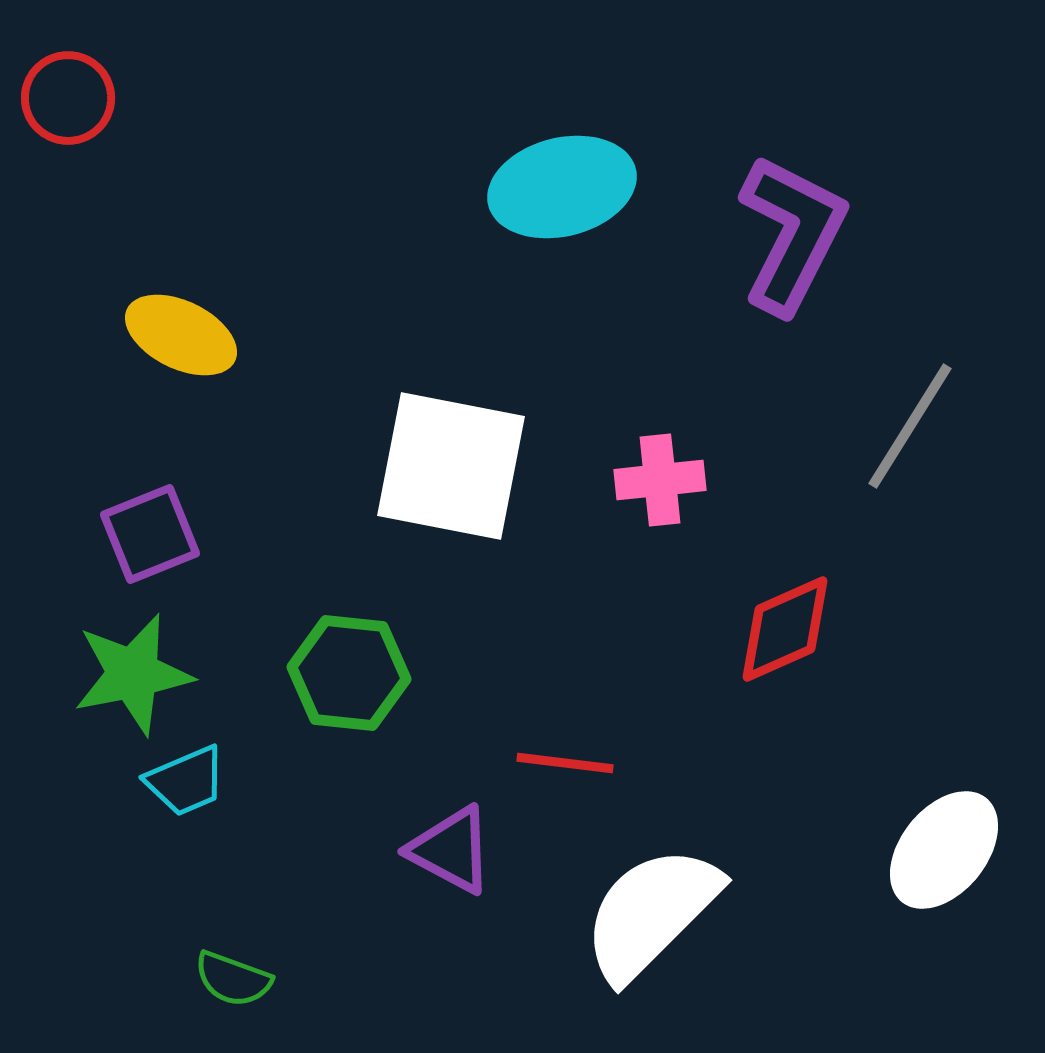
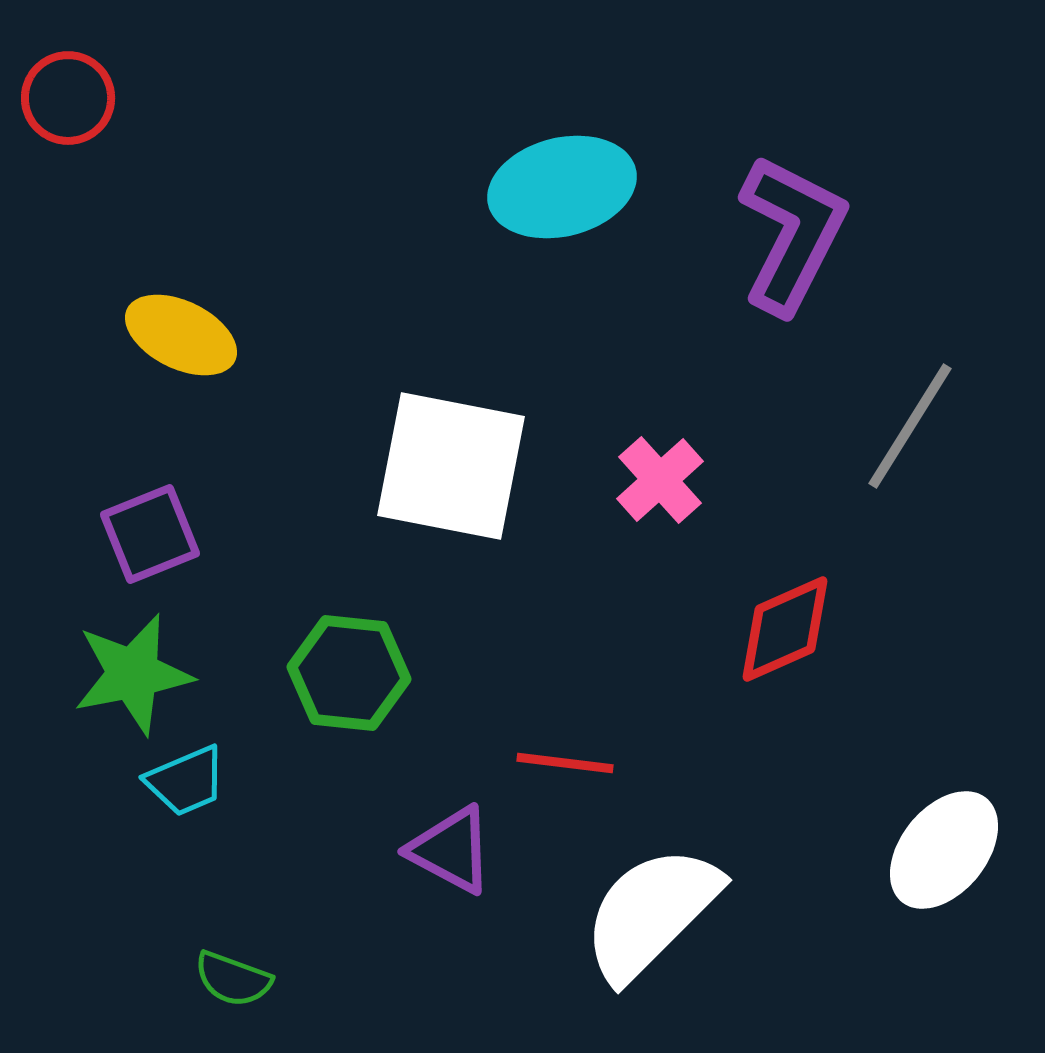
pink cross: rotated 36 degrees counterclockwise
